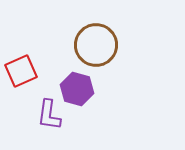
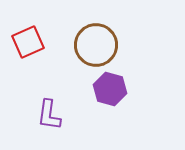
red square: moved 7 px right, 29 px up
purple hexagon: moved 33 px right
